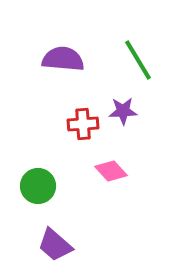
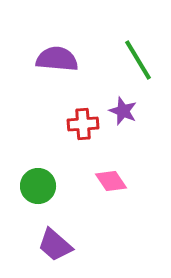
purple semicircle: moved 6 px left
purple star: rotated 24 degrees clockwise
pink diamond: moved 10 px down; rotated 8 degrees clockwise
